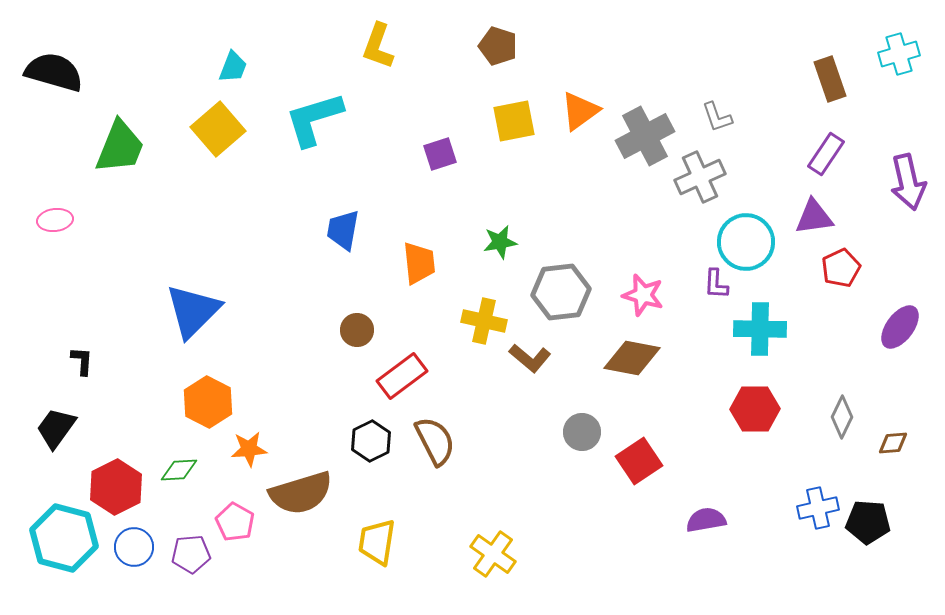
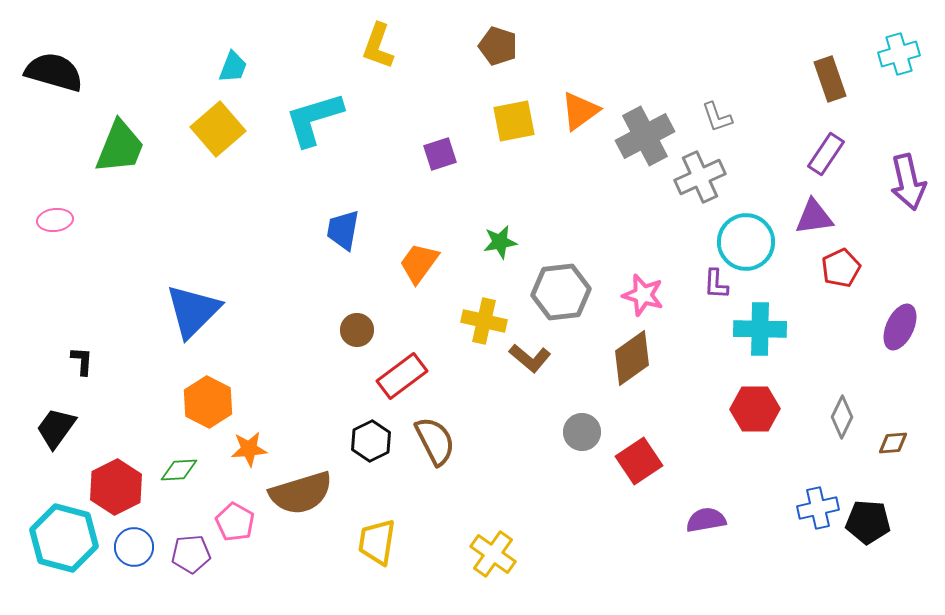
orange trapezoid at (419, 263): rotated 138 degrees counterclockwise
purple ellipse at (900, 327): rotated 12 degrees counterclockwise
brown diamond at (632, 358): rotated 46 degrees counterclockwise
